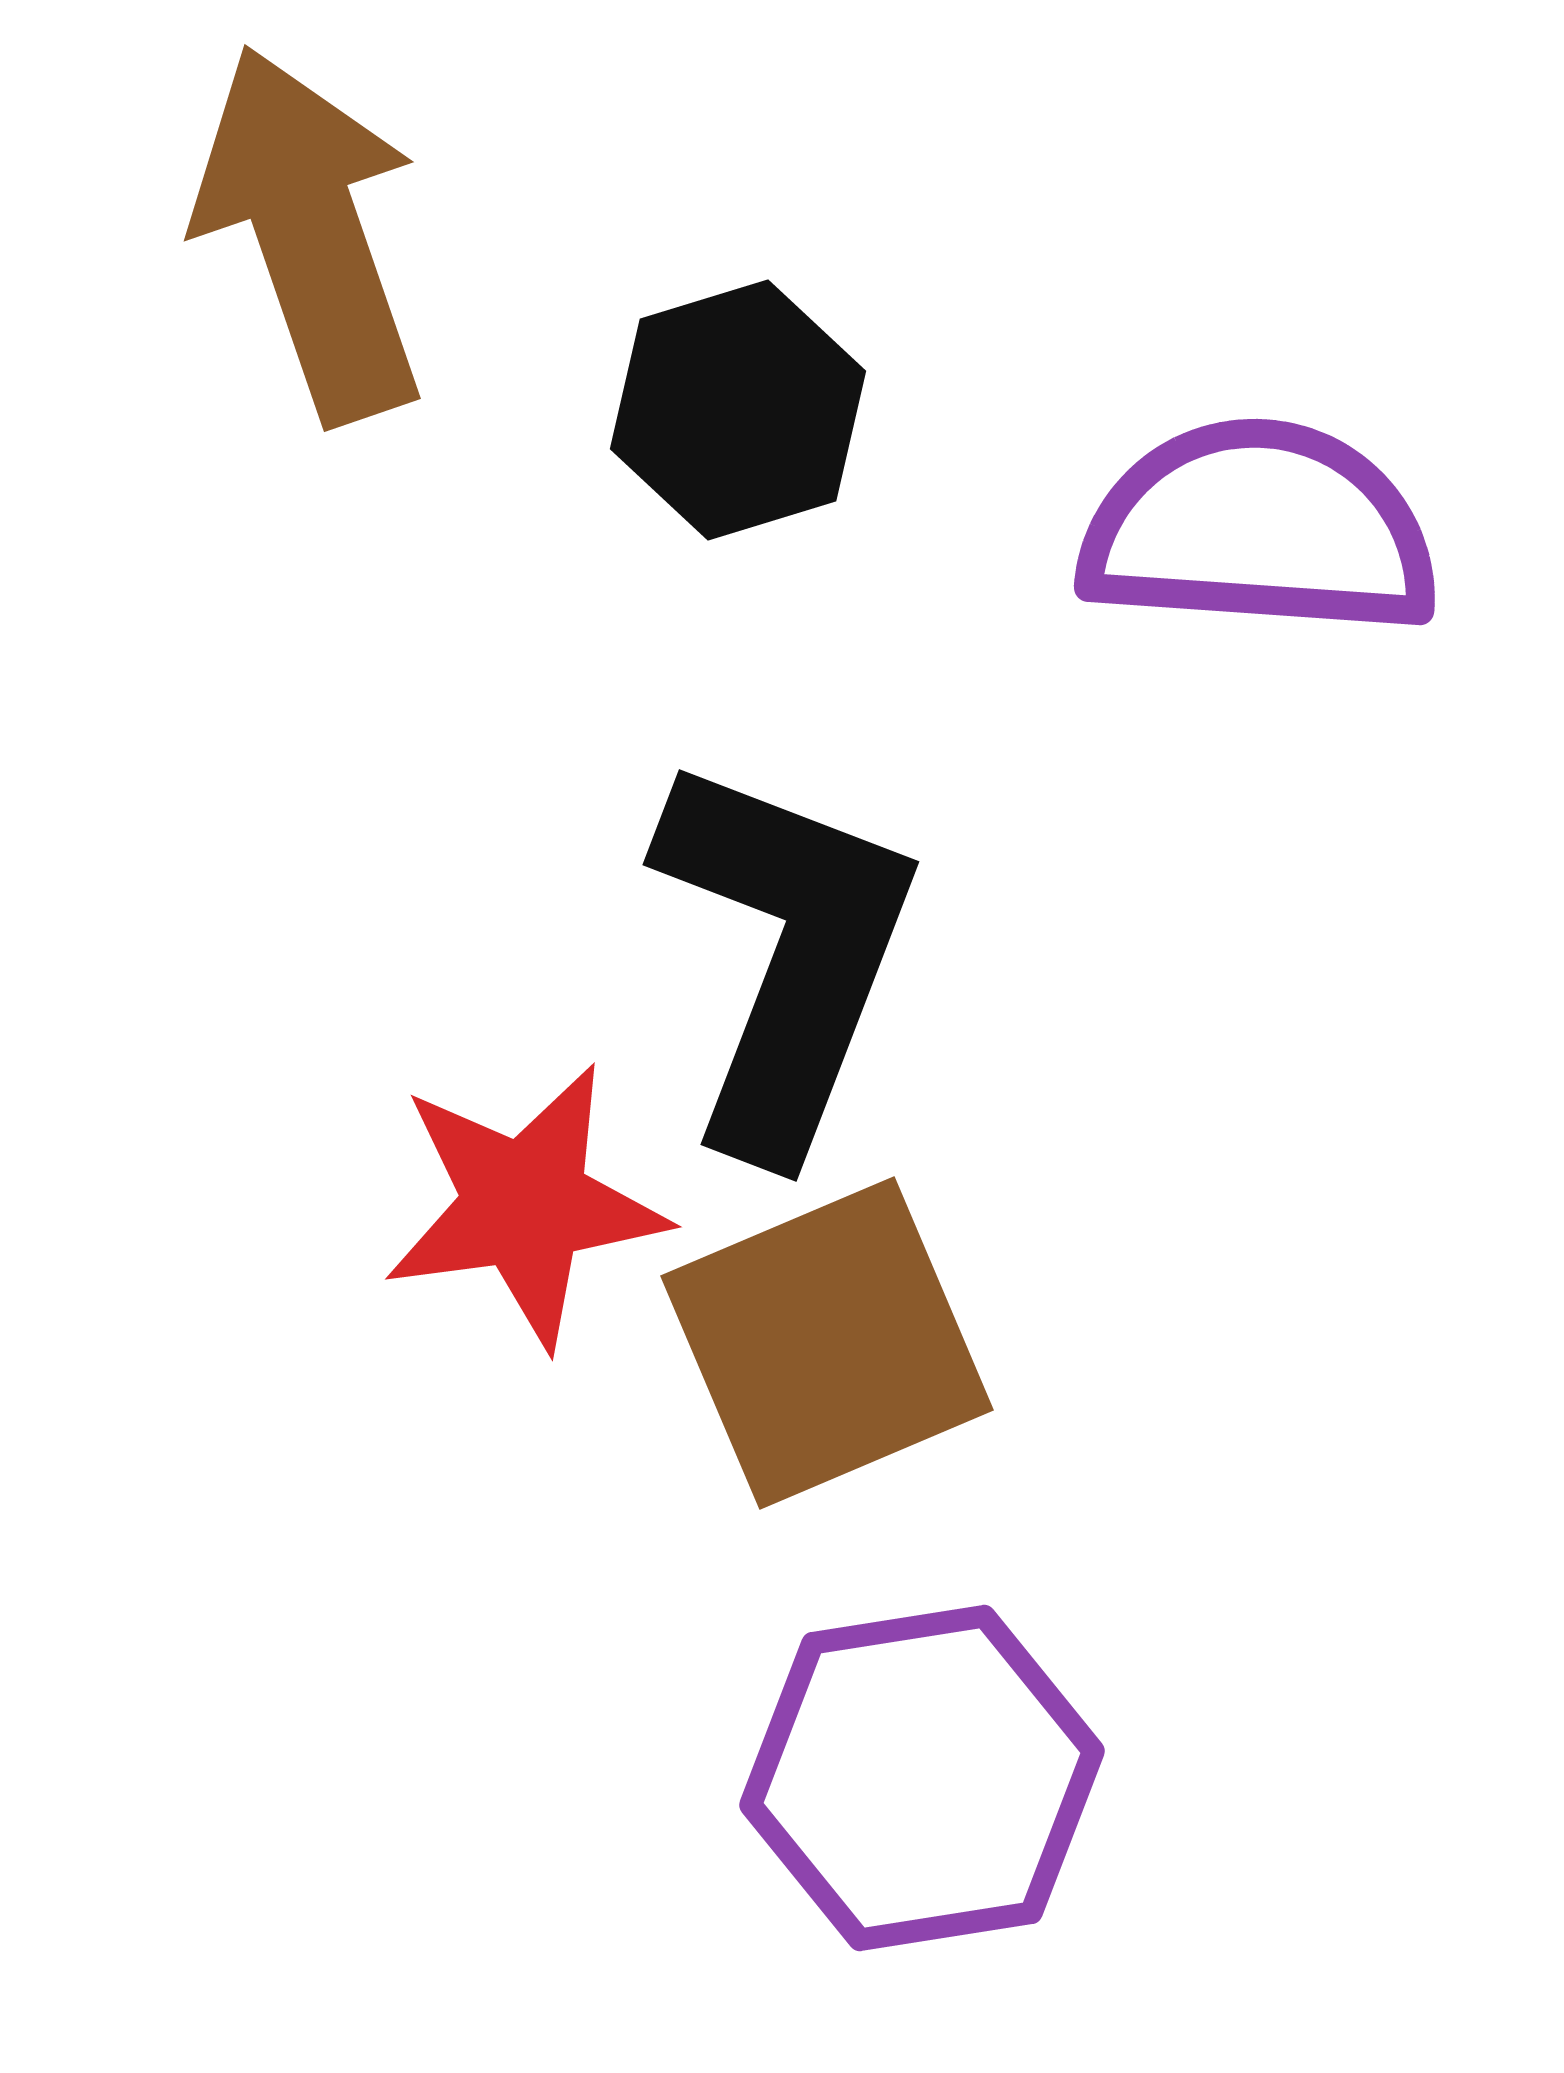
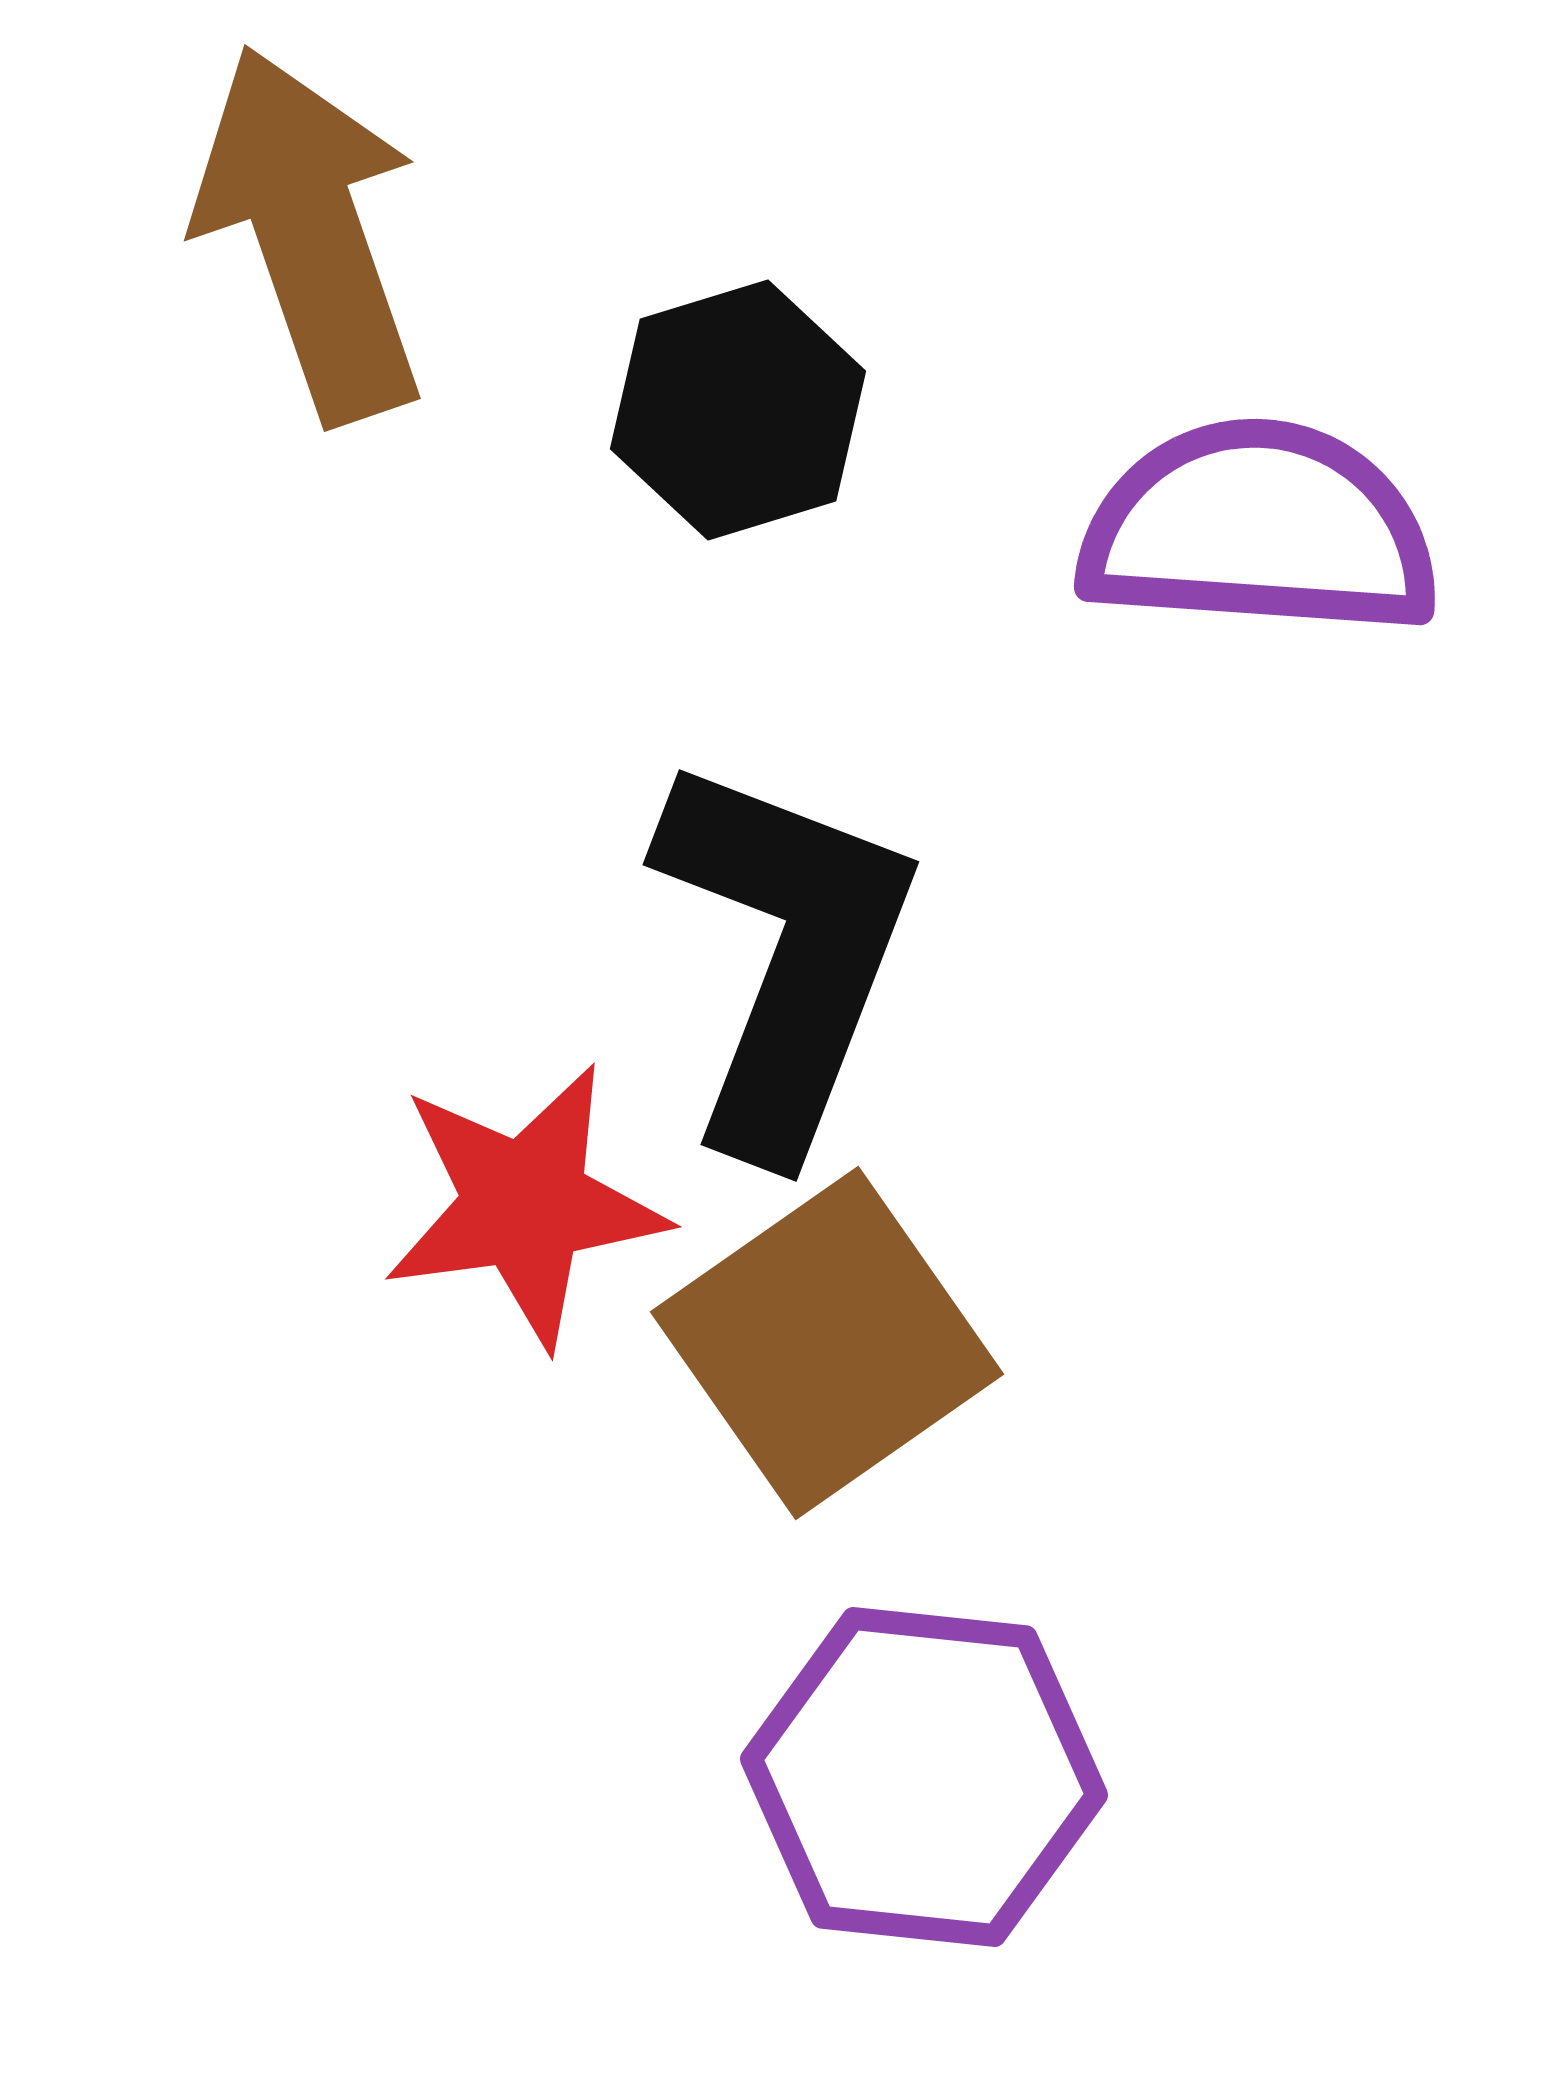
brown square: rotated 12 degrees counterclockwise
purple hexagon: moved 2 px right, 1 px up; rotated 15 degrees clockwise
